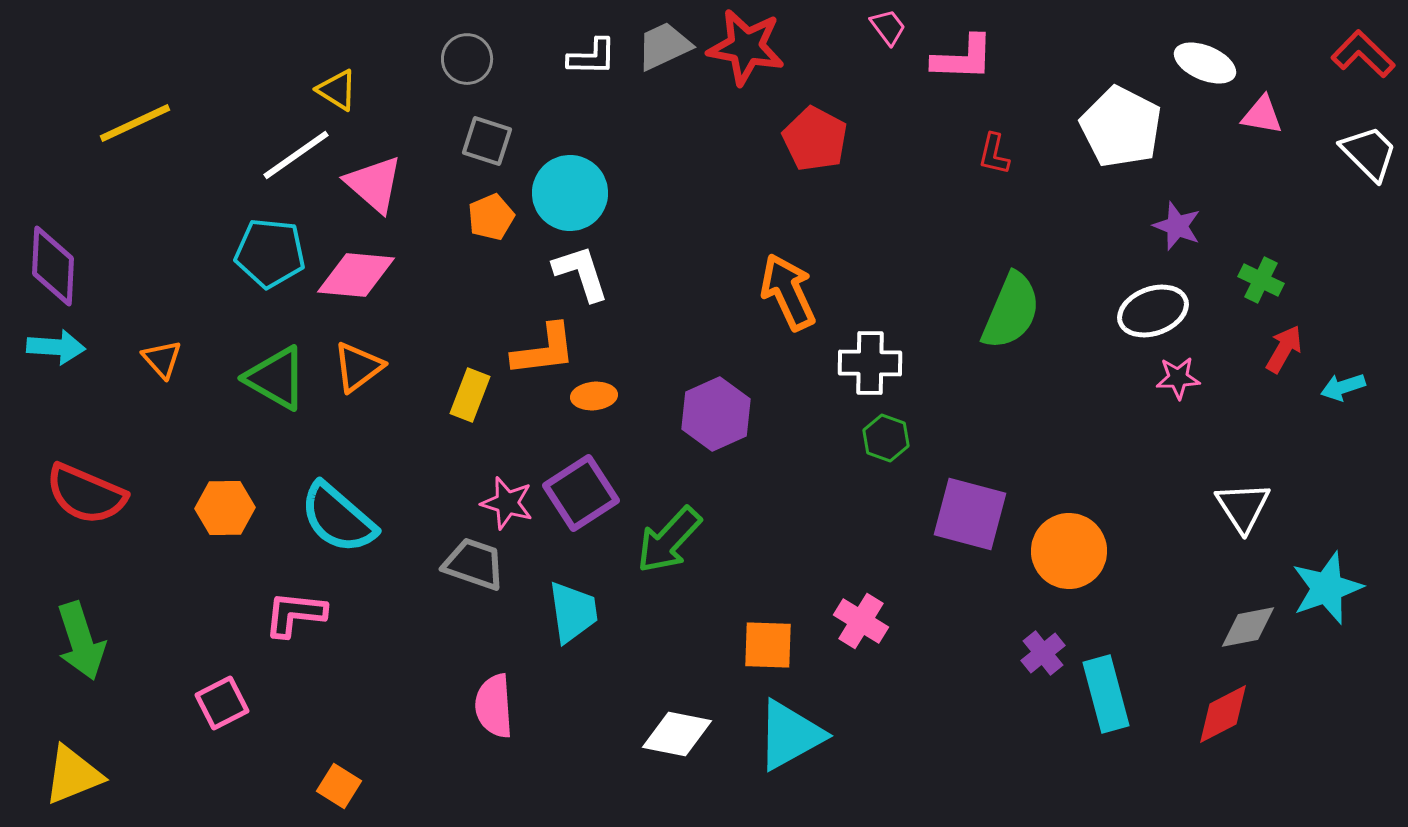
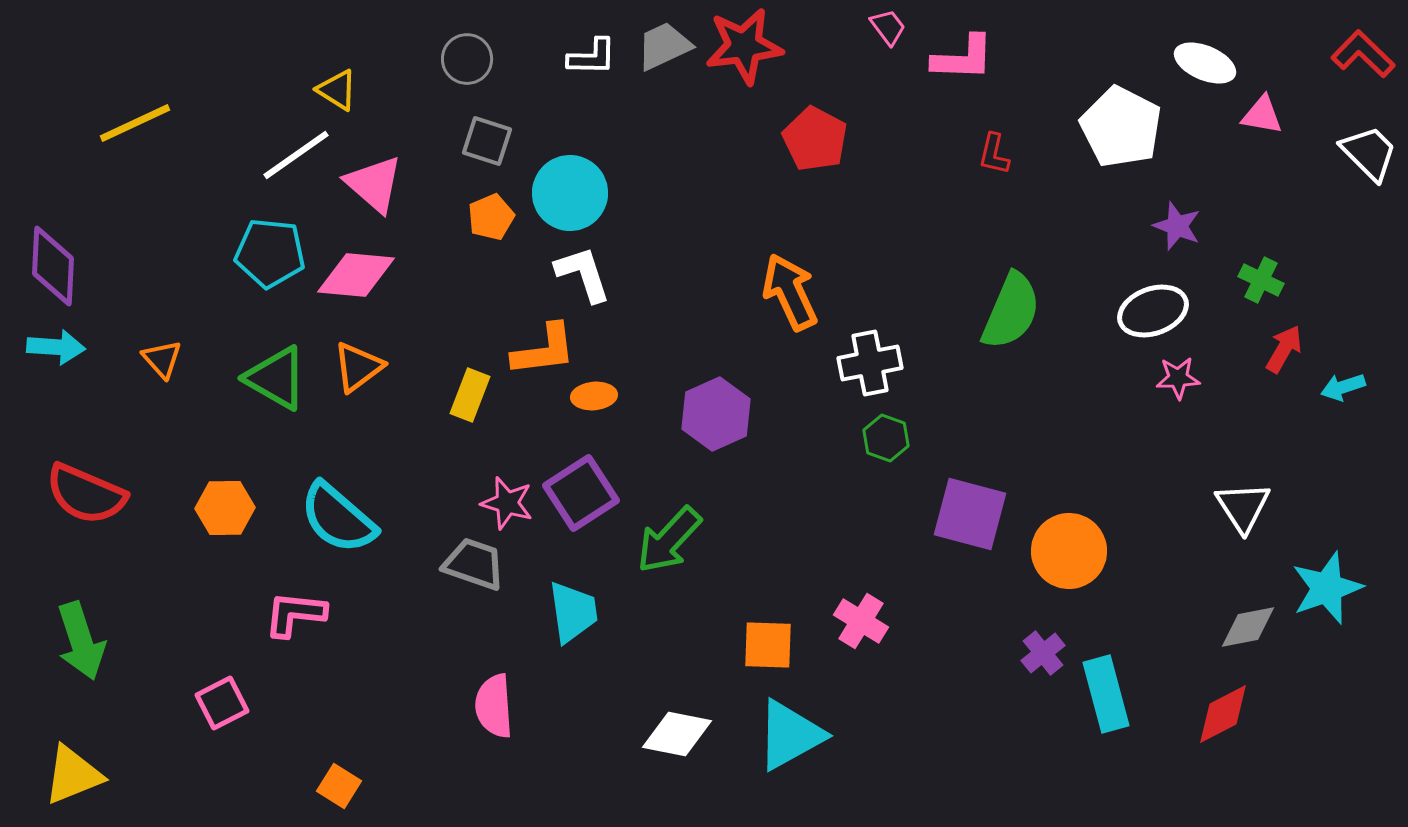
red star at (746, 47): moved 2 px left, 1 px up; rotated 18 degrees counterclockwise
white L-shape at (581, 273): moved 2 px right, 1 px down
orange arrow at (788, 292): moved 2 px right
white cross at (870, 363): rotated 12 degrees counterclockwise
